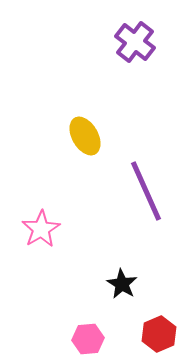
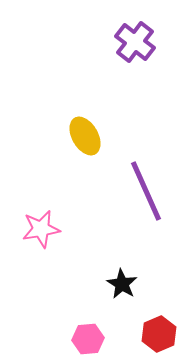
pink star: rotated 21 degrees clockwise
